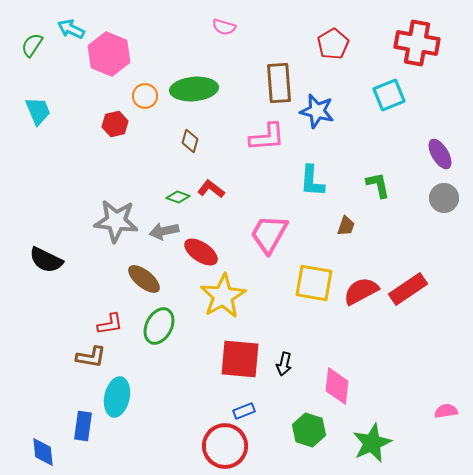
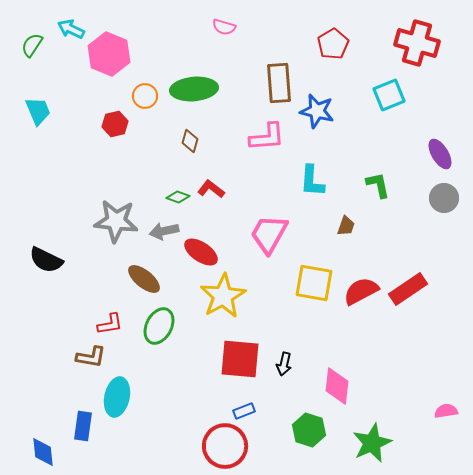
red cross at (417, 43): rotated 6 degrees clockwise
